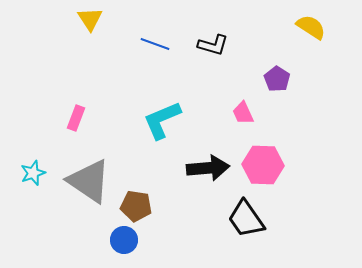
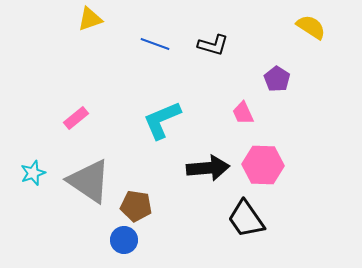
yellow triangle: rotated 44 degrees clockwise
pink rectangle: rotated 30 degrees clockwise
